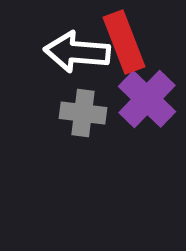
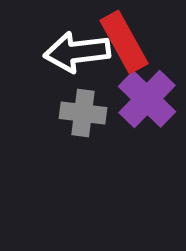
red rectangle: rotated 8 degrees counterclockwise
white arrow: rotated 12 degrees counterclockwise
